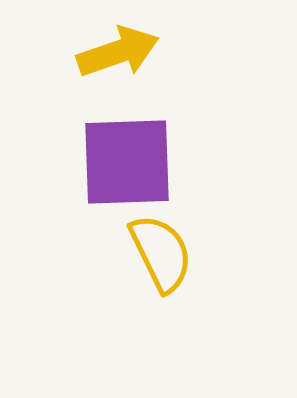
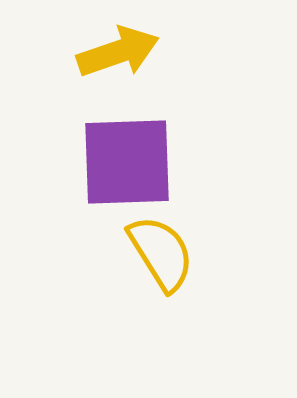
yellow semicircle: rotated 6 degrees counterclockwise
